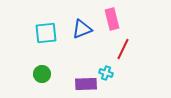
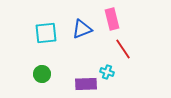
red line: rotated 60 degrees counterclockwise
cyan cross: moved 1 px right, 1 px up
